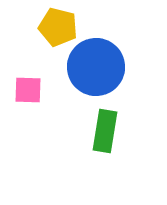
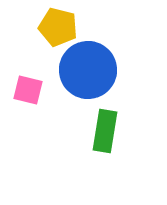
blue circle: moved 8 px left, 3 px down
pink square: rotated 12 degrees clockwise
